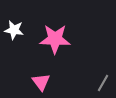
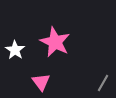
white star: moved 1 px right, 20 px down; rotated 24 degrees clockwise
pink star: moved 3 px down; rotated 24 degrees clockwise
